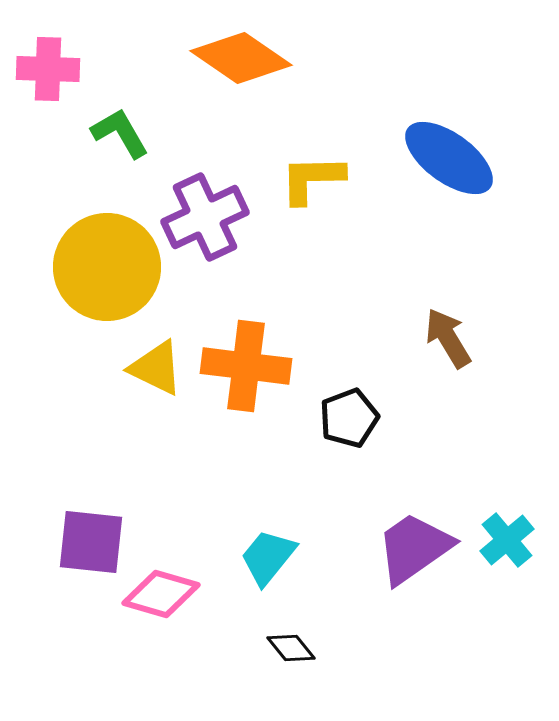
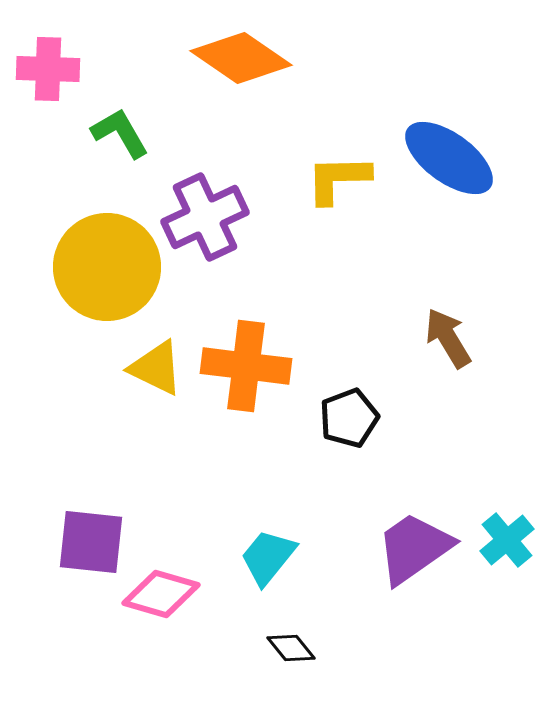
yellow L-shape: moved 26 px right
